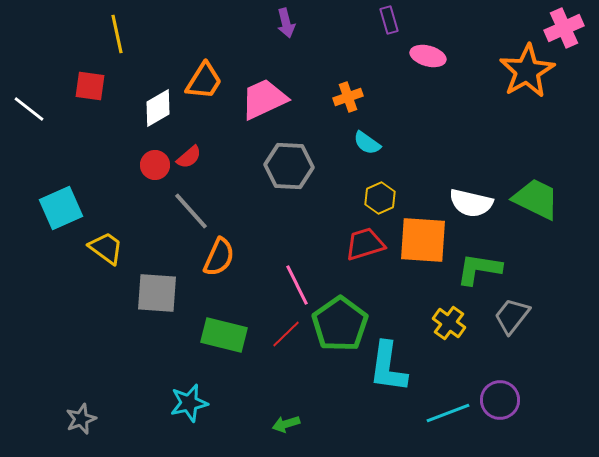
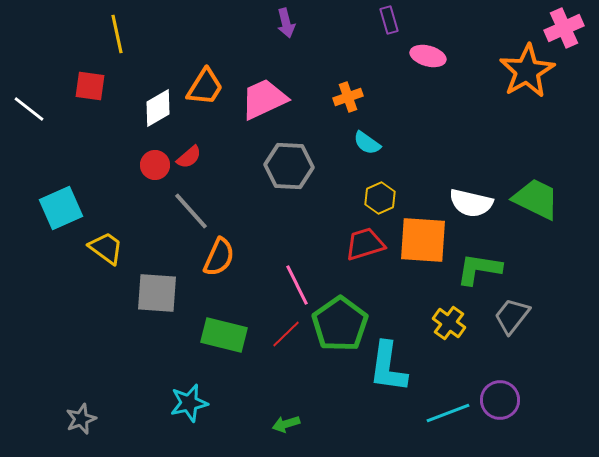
orange trapezoid: moved 1 px right, 6 px down
